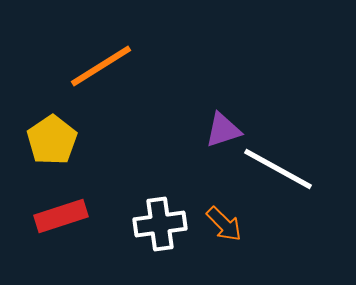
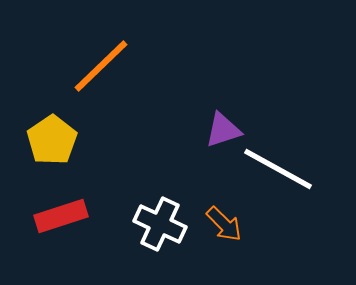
orange line: rotated 12 degrees counterclockwise
white cross: rotated 33 degrees clockwise
